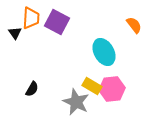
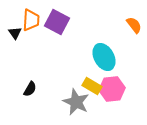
orange trapezoid: moved 2 px down
cyan ellipse: moved 5 px down
black semicircle: moved 2 px left
